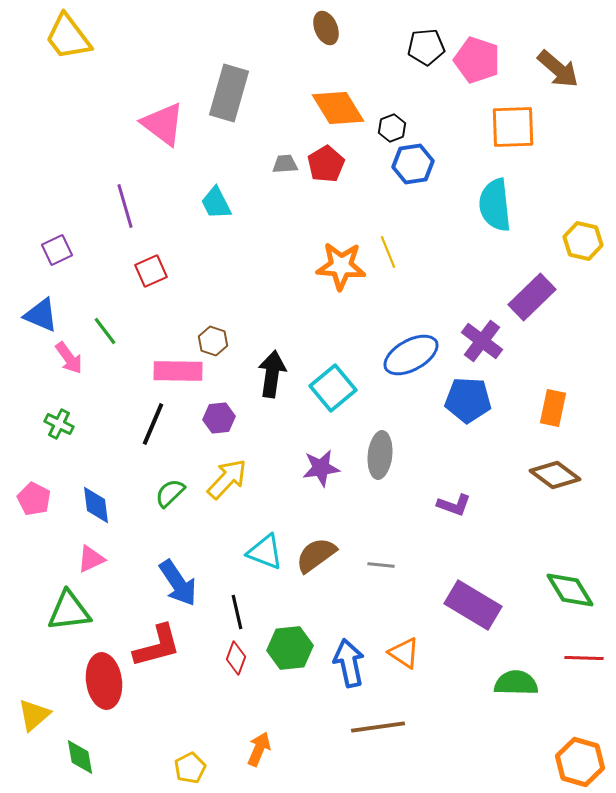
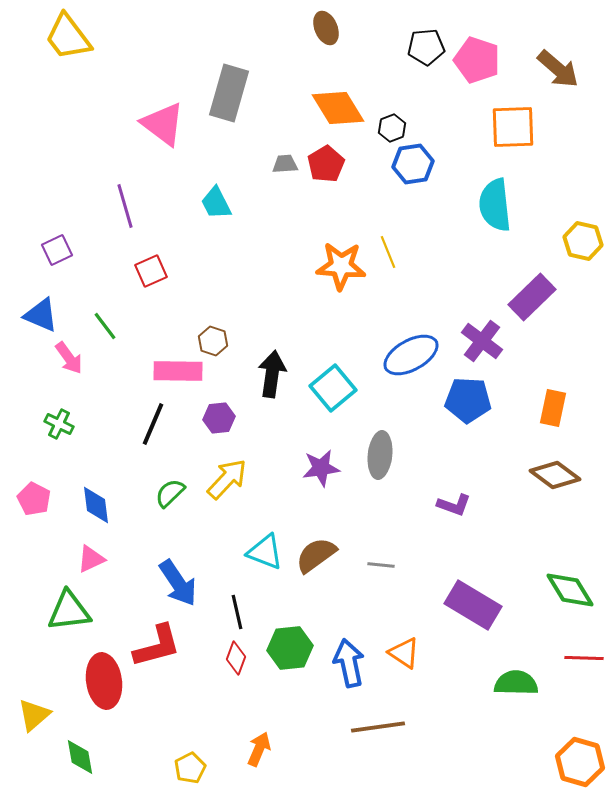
green line at (105, 331): moved 5 px up
